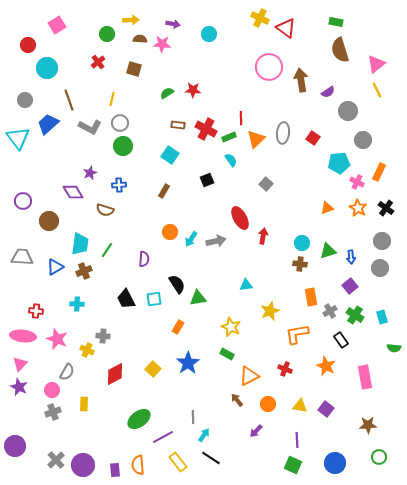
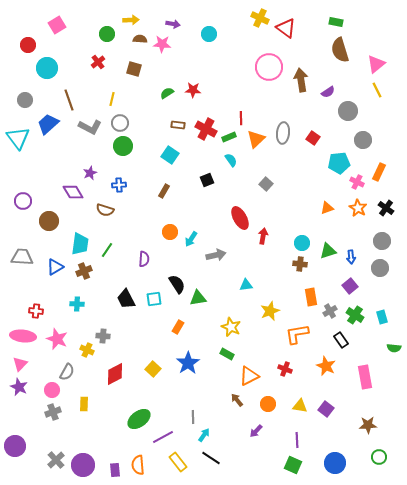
gray arrow at (216, 241): moved 14 px down
